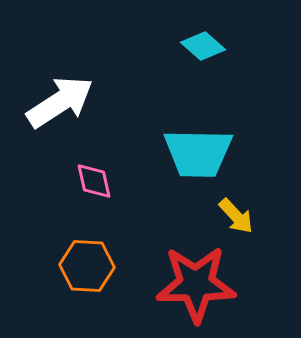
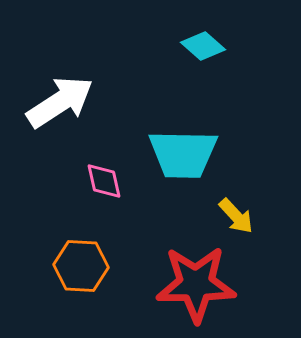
cyan trapezoid: moved 15 px left, 1 px down
pink diamond: moved 10 px right
orange hexagon: moved 6 px left
